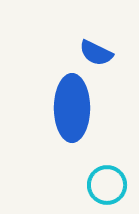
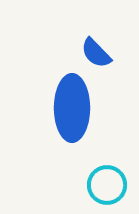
blue semicircle: rotated 20 degrees clockwise
